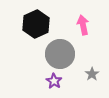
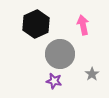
purple star: rotated 21 degrees counterclockwise
